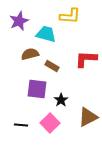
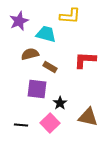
red L-shape: moved 1 px left, 1 px down
brown rectangle: moved 2 px left, 1 px down
black star: moved 1 px left, 3 px down
brown triangle: rotated 40 degrees clockwise
